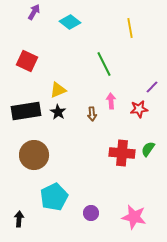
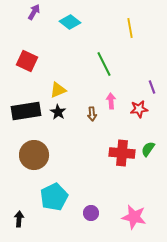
purple line: rotated 64 degrees counterclockwise
